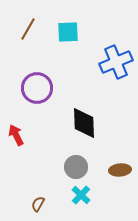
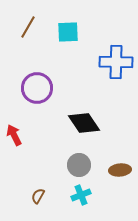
brown line: moved 2 px up
blue cross: rotated 24 degrees clockwise
black diamond: rotated 32 degrees counterclockwise
red arrow: moved 2 px left
gray circle: moved 3 px right, 2 px up
cyan cross: rotated 24 degrees clockwise
brown semicircle: moved 8 px up
